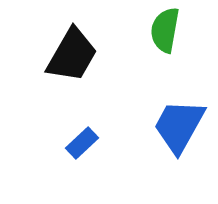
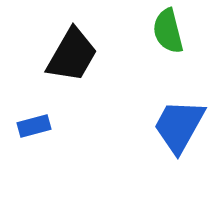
green semicircle: moved 3 px right, 1 px down; rotated 24 degrees counterclockwise
blue rectangle: moved 48 px left, 17 px up; rotated 28 degrees clockwise
